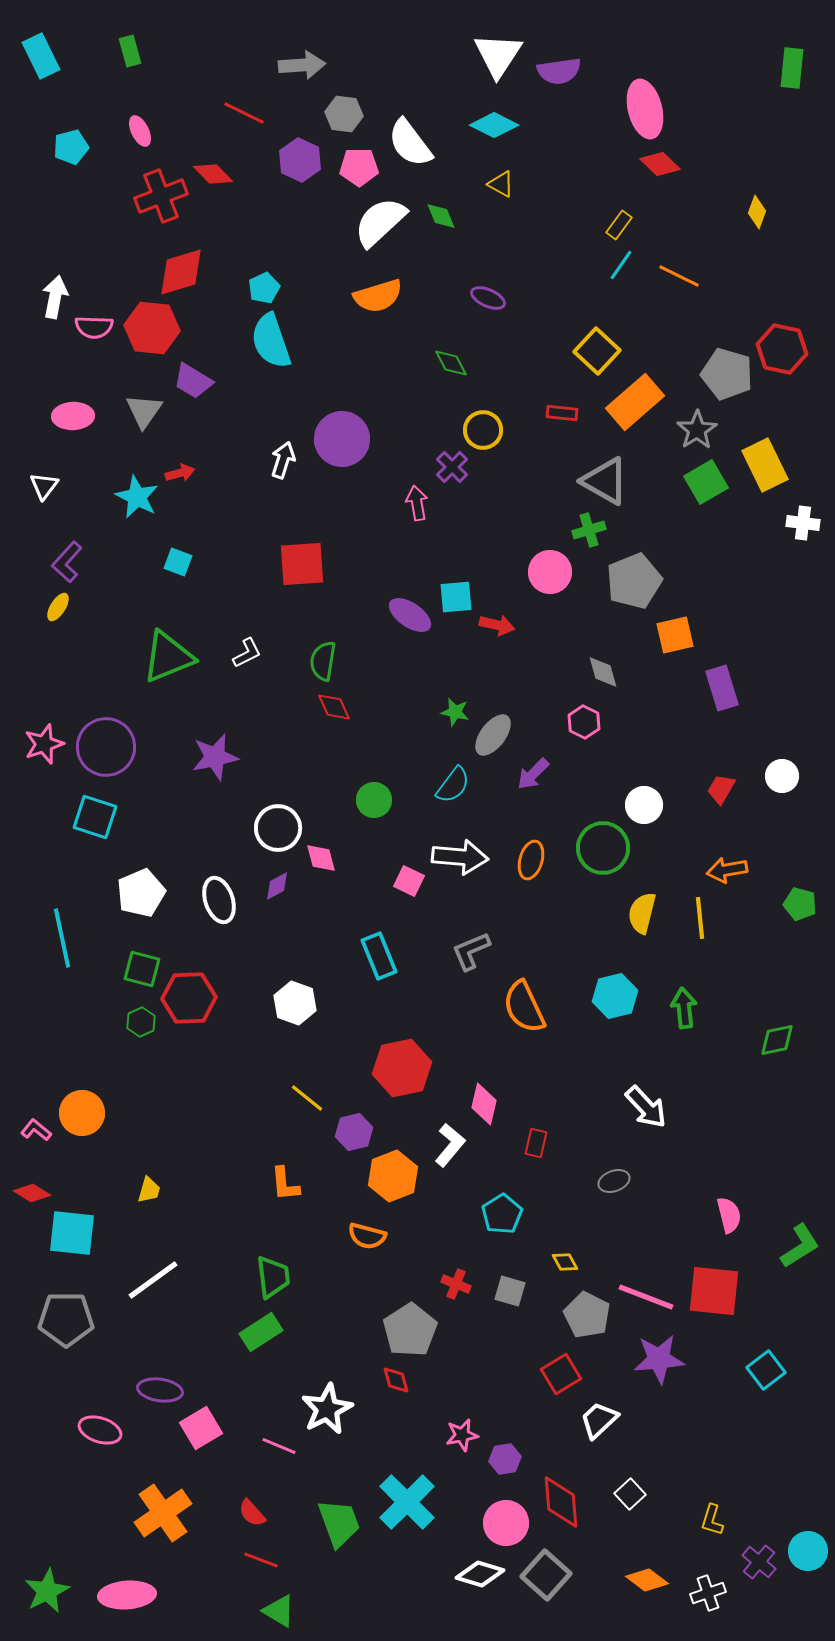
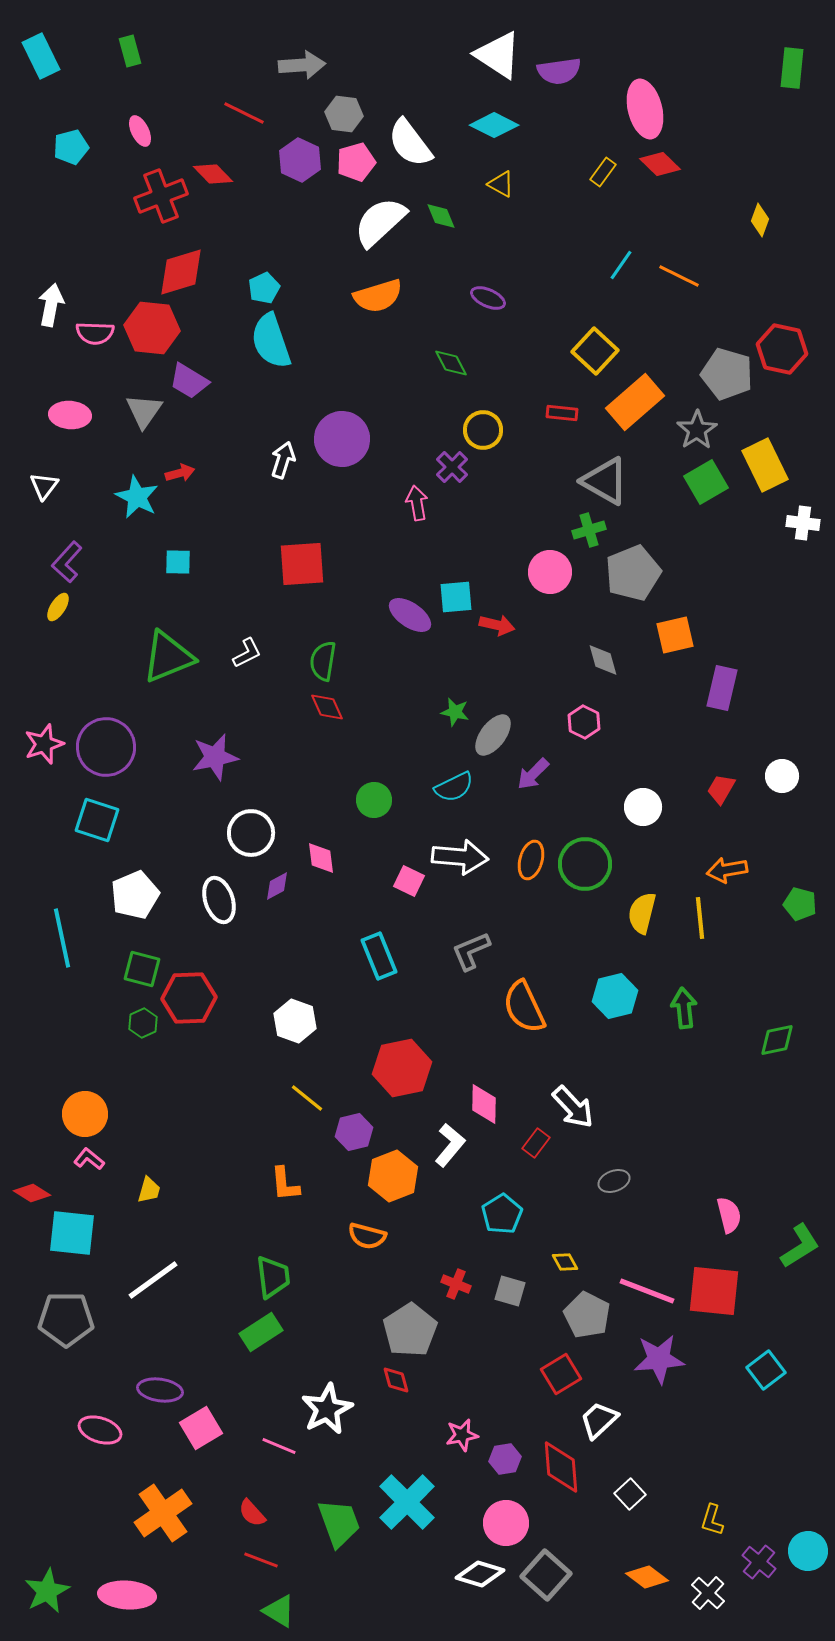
white triangle at (498, 55): rotated 30 degrees counterclockwise
pink pentagon at (359, 167): moved 3 px left, 5 px up; rotated 15 degrees counterclockwise
yellow diamond at (757, 212): moved 3 px right, 8 px down
yellow rectangle at (619, 225): moved 16 px left, 53 px up
white arrow at (55, 297): moved 4 px left, 8 px down
pink semicircle at (94, 327): moved 1 px right, 6 px down
yellow square at (597, 351): moved 2 px left
purple trapezoid at (193, 381): moved 4 px left
pink ellipse at (73, 416): moved 3 px left, 1 px up; rotated 6 degrees clockwise
cyan square at (178, 562): rotated 20 degrees counterclockwise
gray pentagon at (634, 581): moved 1 px left, 8 px up
gray diamond at (603, 672): moved 12 px up
purple rectangle at (722, 688): rotated 30 degrees clockwise
red diamond at (334, 707): moved 7 px left
cyan semicircle at (453, 785): moved 1 px right, 2 px down; rotated 27 degrees clockwise
white circle at (644, 805): moved 1 px left, 2 px down
cyan square at (95, 817): moved 2 px right, 3 px down
white circle at (278, 828): moved 27 px left, 5 px down
green circle at (603, 848): moved 18 px left, 16 px down
pink diamond at (321, 858): rotated 8 degrees clockwise
white pentagon at (141, 893): moved 6 px left, 2 px down
white hexagon at (295, 1003): moved 18 px down
green hexagon at (141, 1022): moved 2 px right, 1 px down
pink diamond at (484, 1104): rotated 12 degrees counterclockwise
white arrow at (646, 1107): moved 73 px left
orange circle at (82, 1113): moved 3 px right, 1 px down
pink L-shape at (36, 1130): moved 53 px right, 29 px down
red rectangle at (536, 1143): rotated 24 degrees clockwise
pink line at (646, 1297): moved 1 px right, 6 px up
red diamond at (561, 1502): moved 35 px up
orange diamond at (647, 1580): moved 3 px up
white cross at (708, 1593): rotated 28 degrees counterclockwise
pink ellipse at (127, 1595): rotated 8 degrees clockwise
